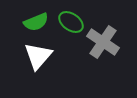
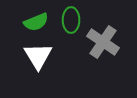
green ellipse: moved 2 px up; rotated 55 degrees clockwise
white triangle: rotated 12 degrees counterclockwise
